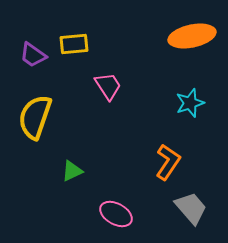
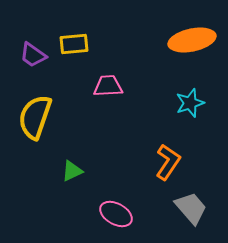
orange ellipse: moved 4 px down
pink trapezoid: rotated 60 degrees counterclockwise
